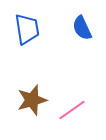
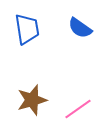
blue semicircle: moved 2 px left; rotated 30 degrees counterclockwise
pink line: moved 6 px right, 1 px up
